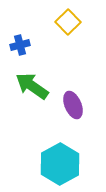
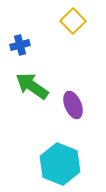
yellow square: moved 5 px right, 1 px up
cyan hexagon: rotated 9 degrees counterclockwise
